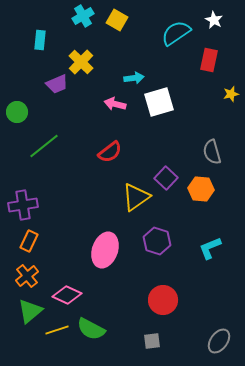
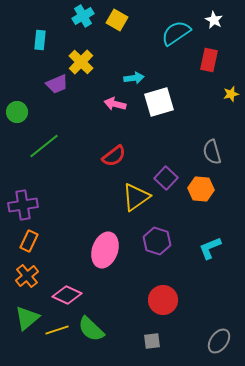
red semicircle: moved 4 px right, 4 px down
green triangle: moved 3 px left, 7 px down
green semicircle: rotated 16 degrees clockwise
